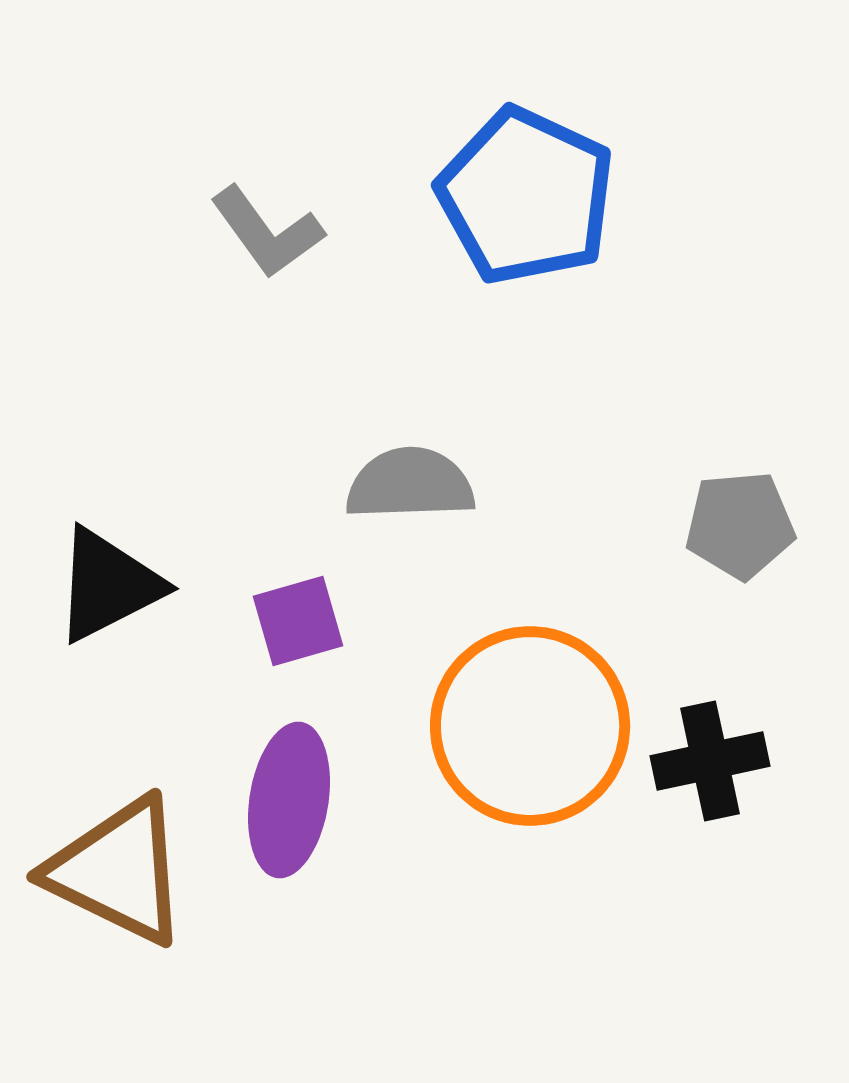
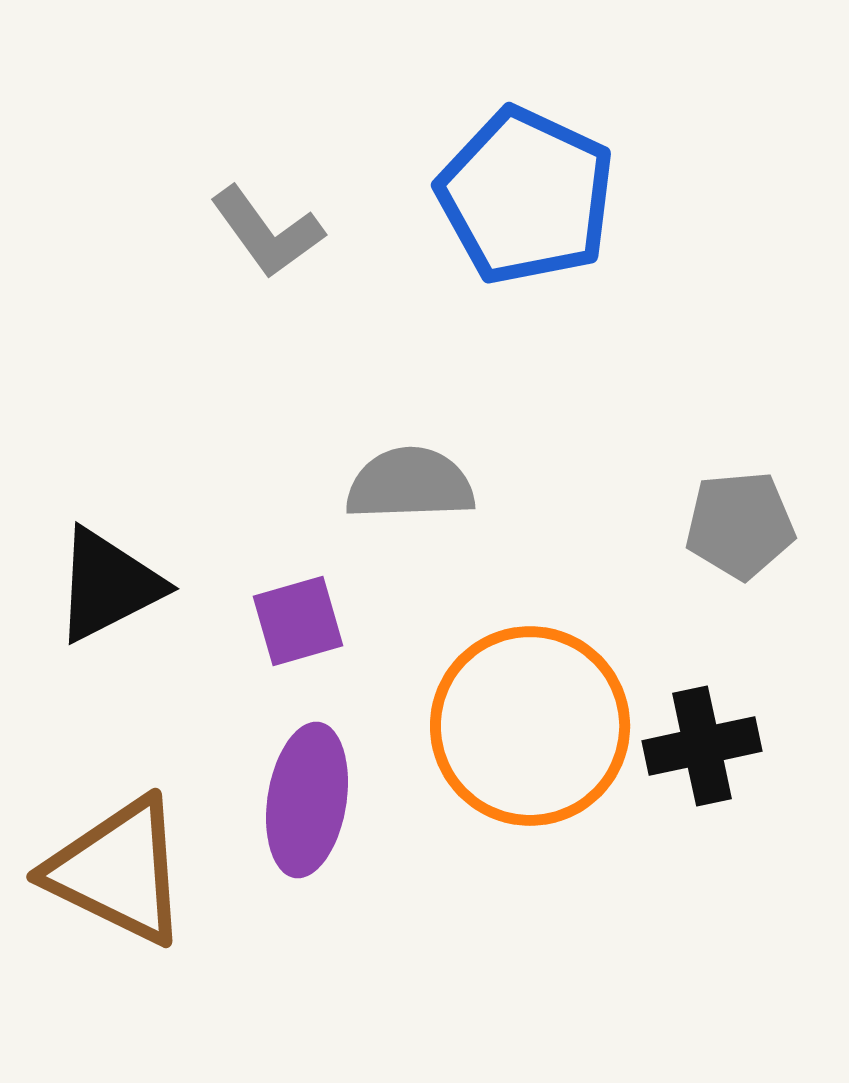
black cross: moved 8 px left, 15 px up
purple ellipse: moved 18 px right
